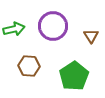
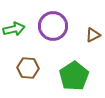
brown triangle: moved 2 px right, 1 px up; rotated 35 degrees clockwise
brown hexagon: moved 1 px left, 2 px down
